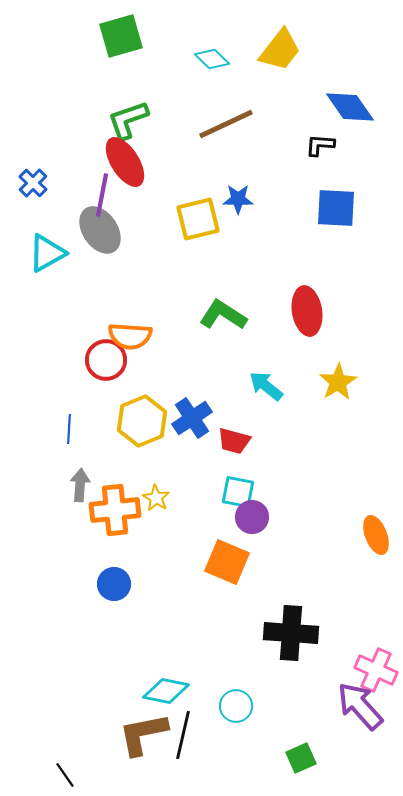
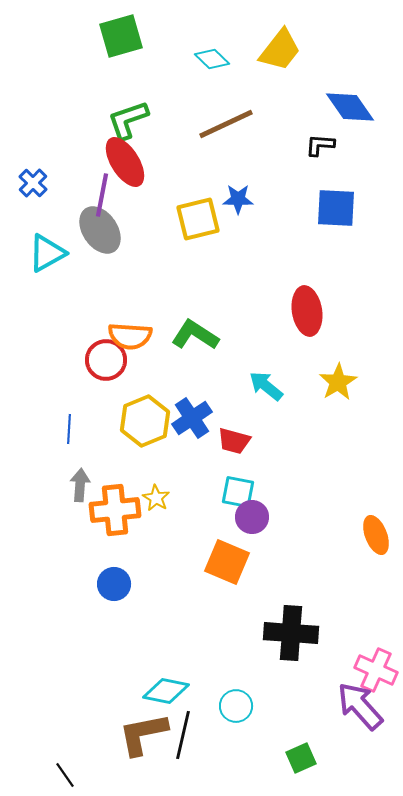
green L-shape at (223, 315): moved 28 px left, 20 px down
yellow hexagon at (142, 421): moved 3 px right
